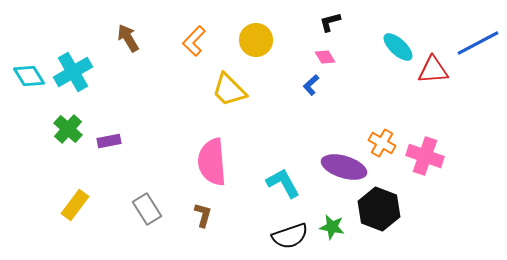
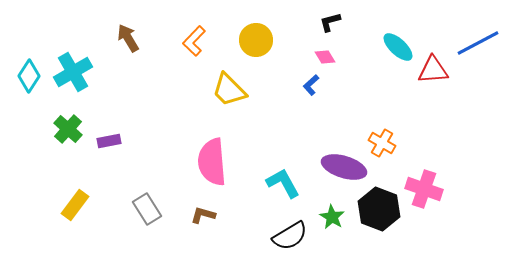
cyan diamond: rotated 64 degrees clockwise
pink cross: moved 1 px left, 33 px down
brown L-shape: rotated 90 degrees counterclockwise
green star: moved 10 px up; rotated 20 degrees clockwise
black semicircle: rotated 12 degrees counterclockwise
